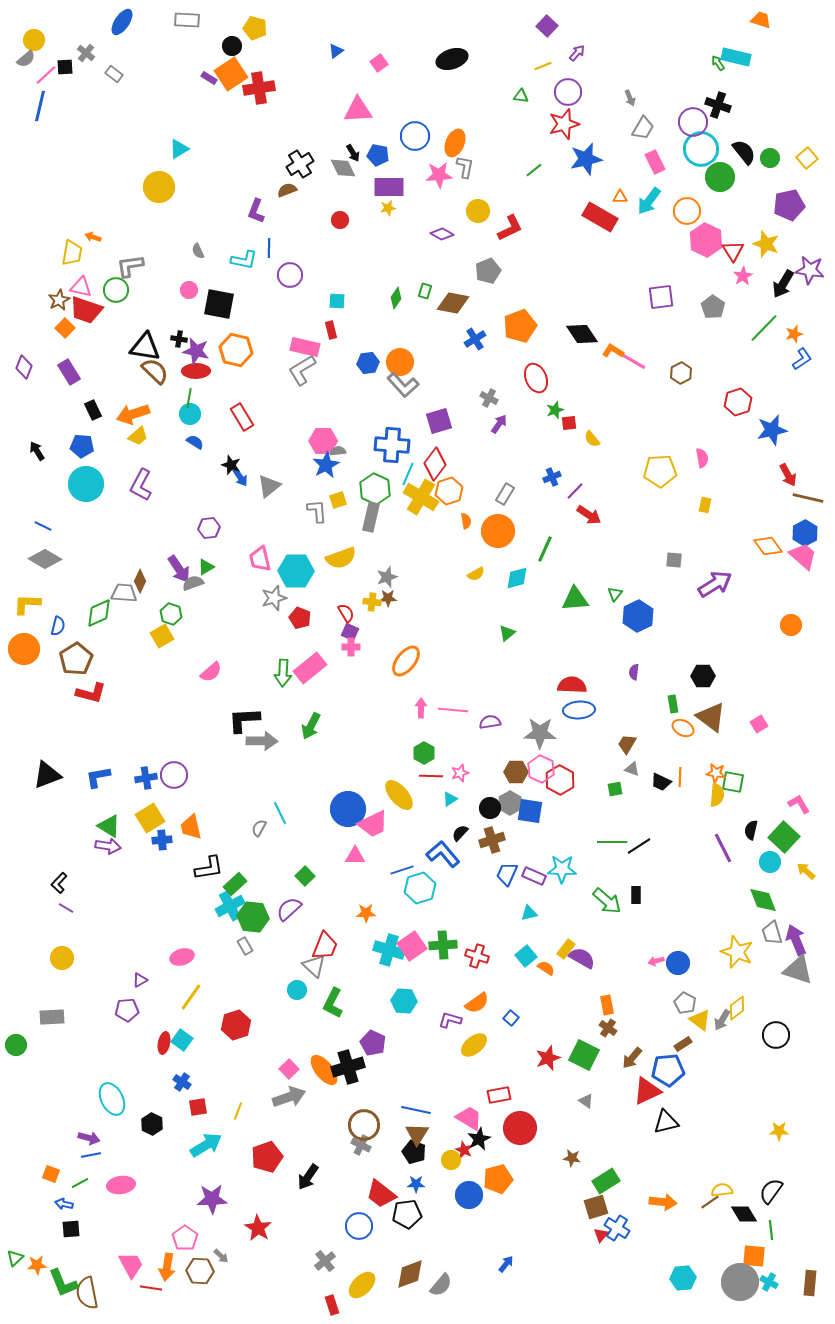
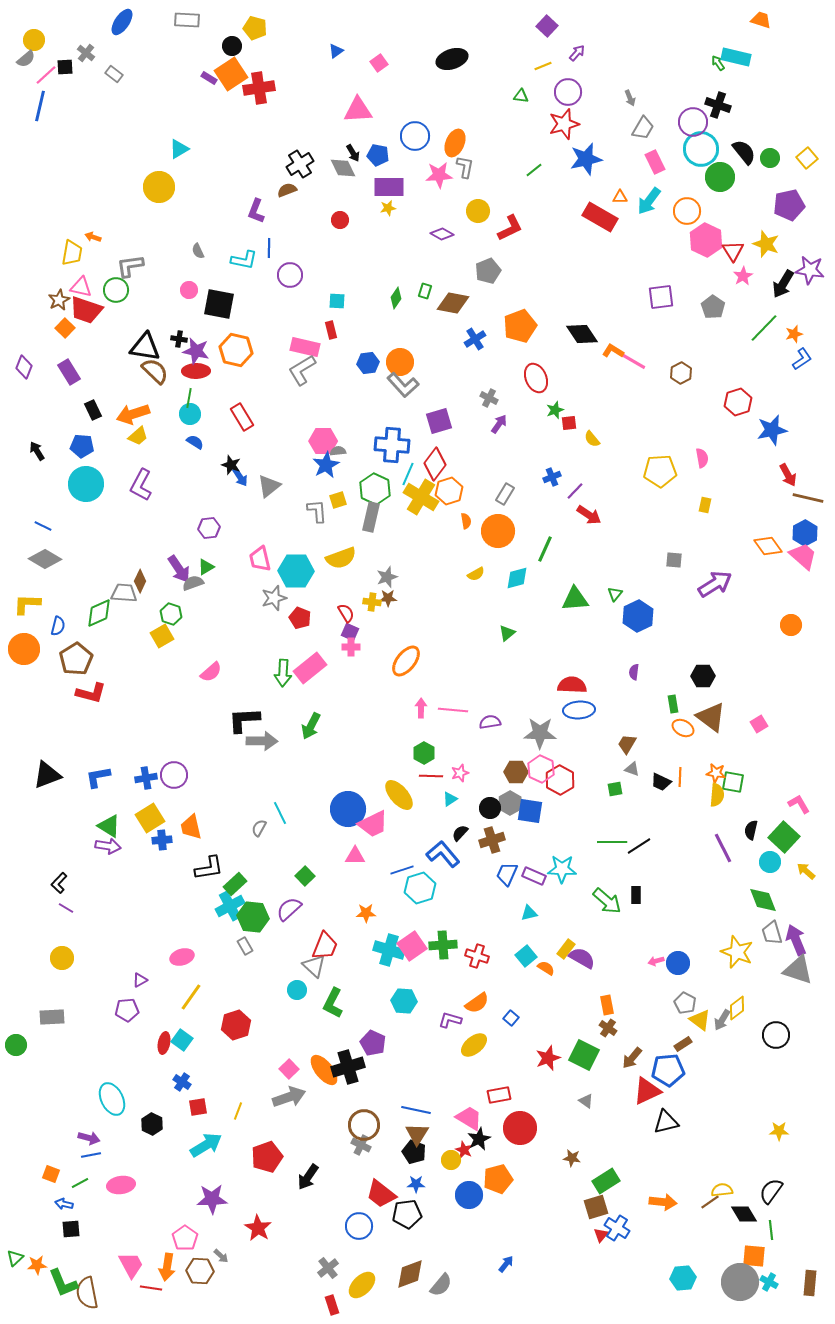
gray cross at (325, 1261): moved 3 px right, 7 px down
